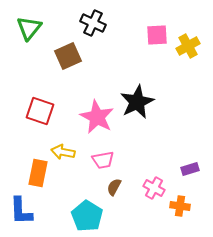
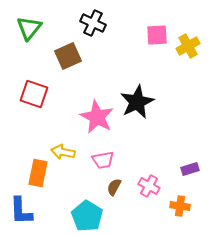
red square: moved 6 px left, 17 px up
pink cross: moved 5 px left, 2 px up
